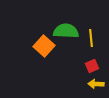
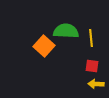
red square: rotated 32 degrees clockwise
